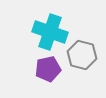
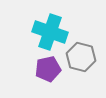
gray hexagon: moved 1 px left, 2 px down
